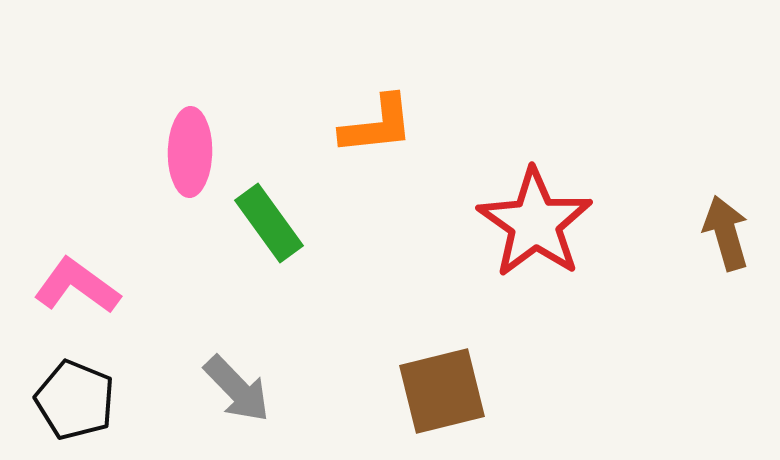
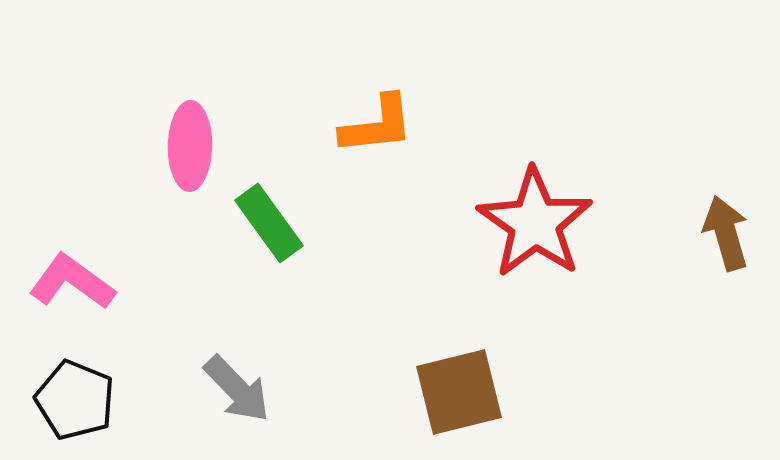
pink ellipse: moved 6 px up
pink L-shape: moved 5 px left, 4 px up
brown square: moved 17 px right, 1 px down
